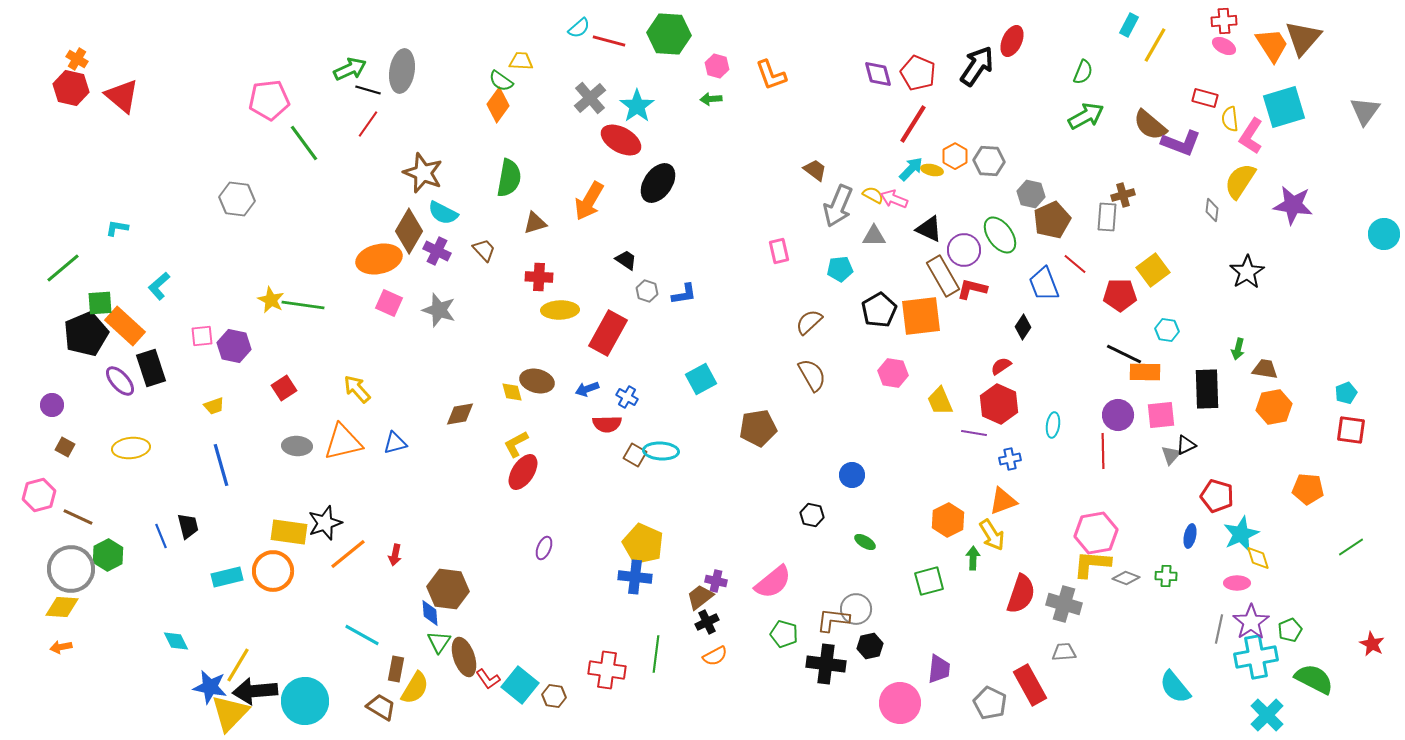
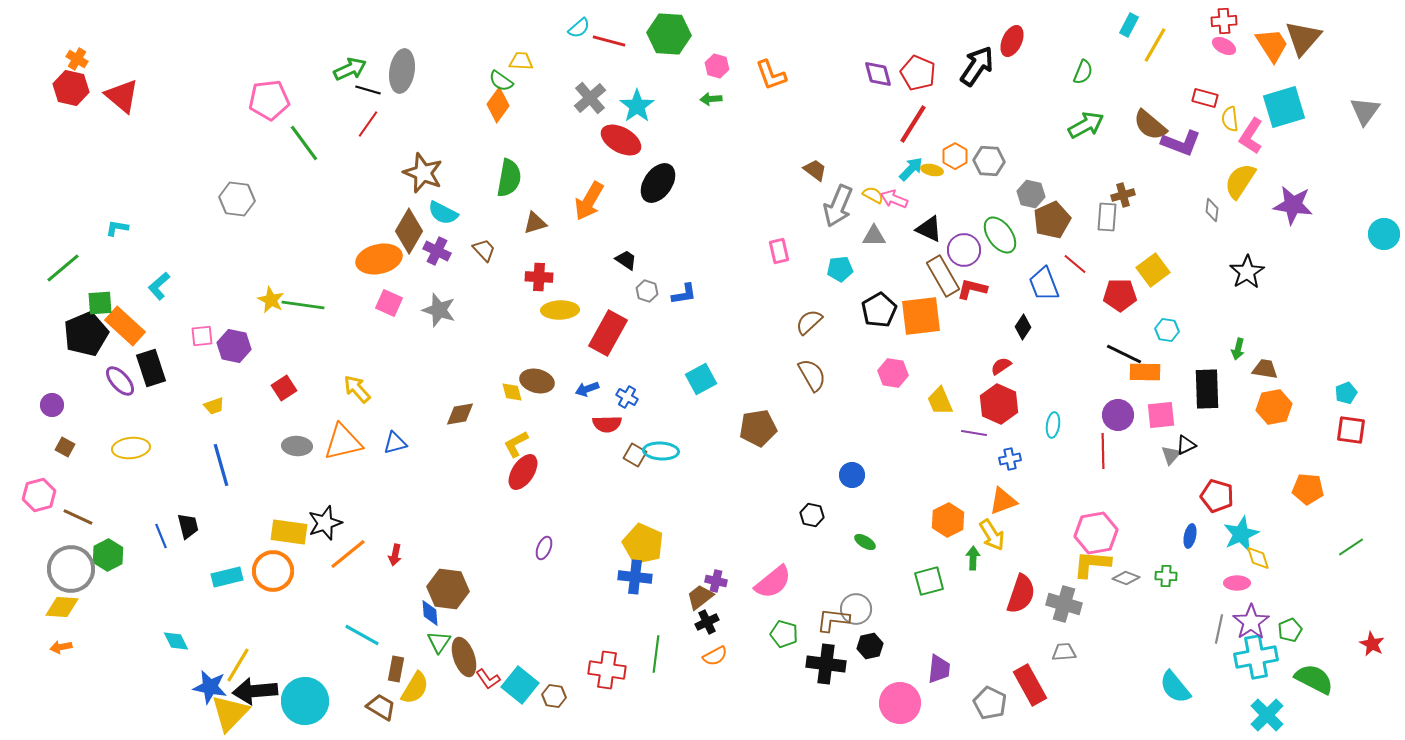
green arrow at (1086, 116): moved 9 px down
